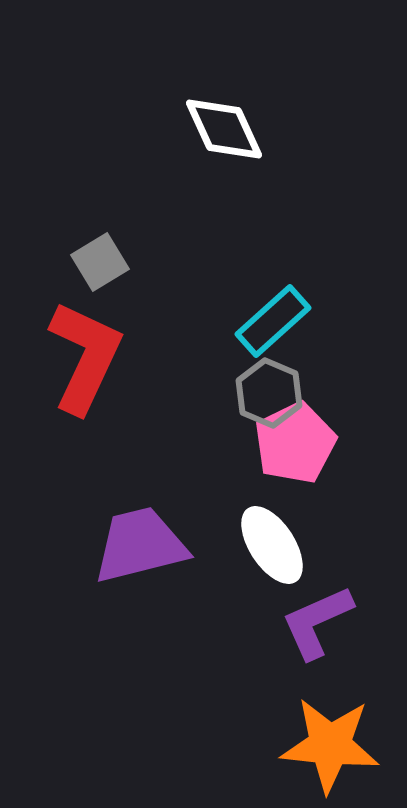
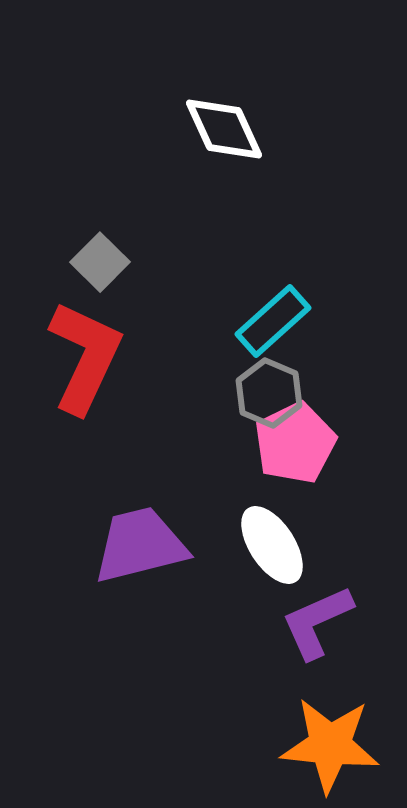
gray square: rotated 14 degrees counterclockwise
